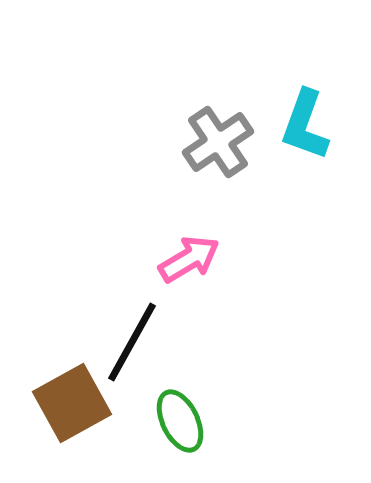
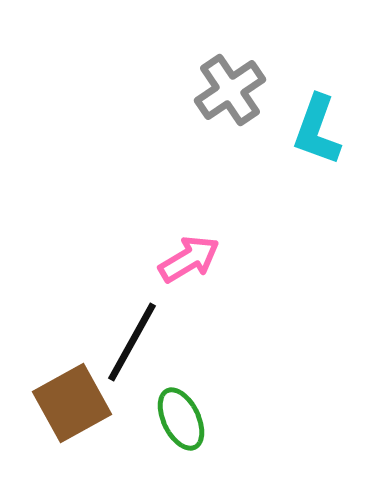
cyan L-shape: moved 12 px right, 5 px down
gray cross: moved 12 px right, 52 px up
green ellipse: moved 1 px right, 2 px up
